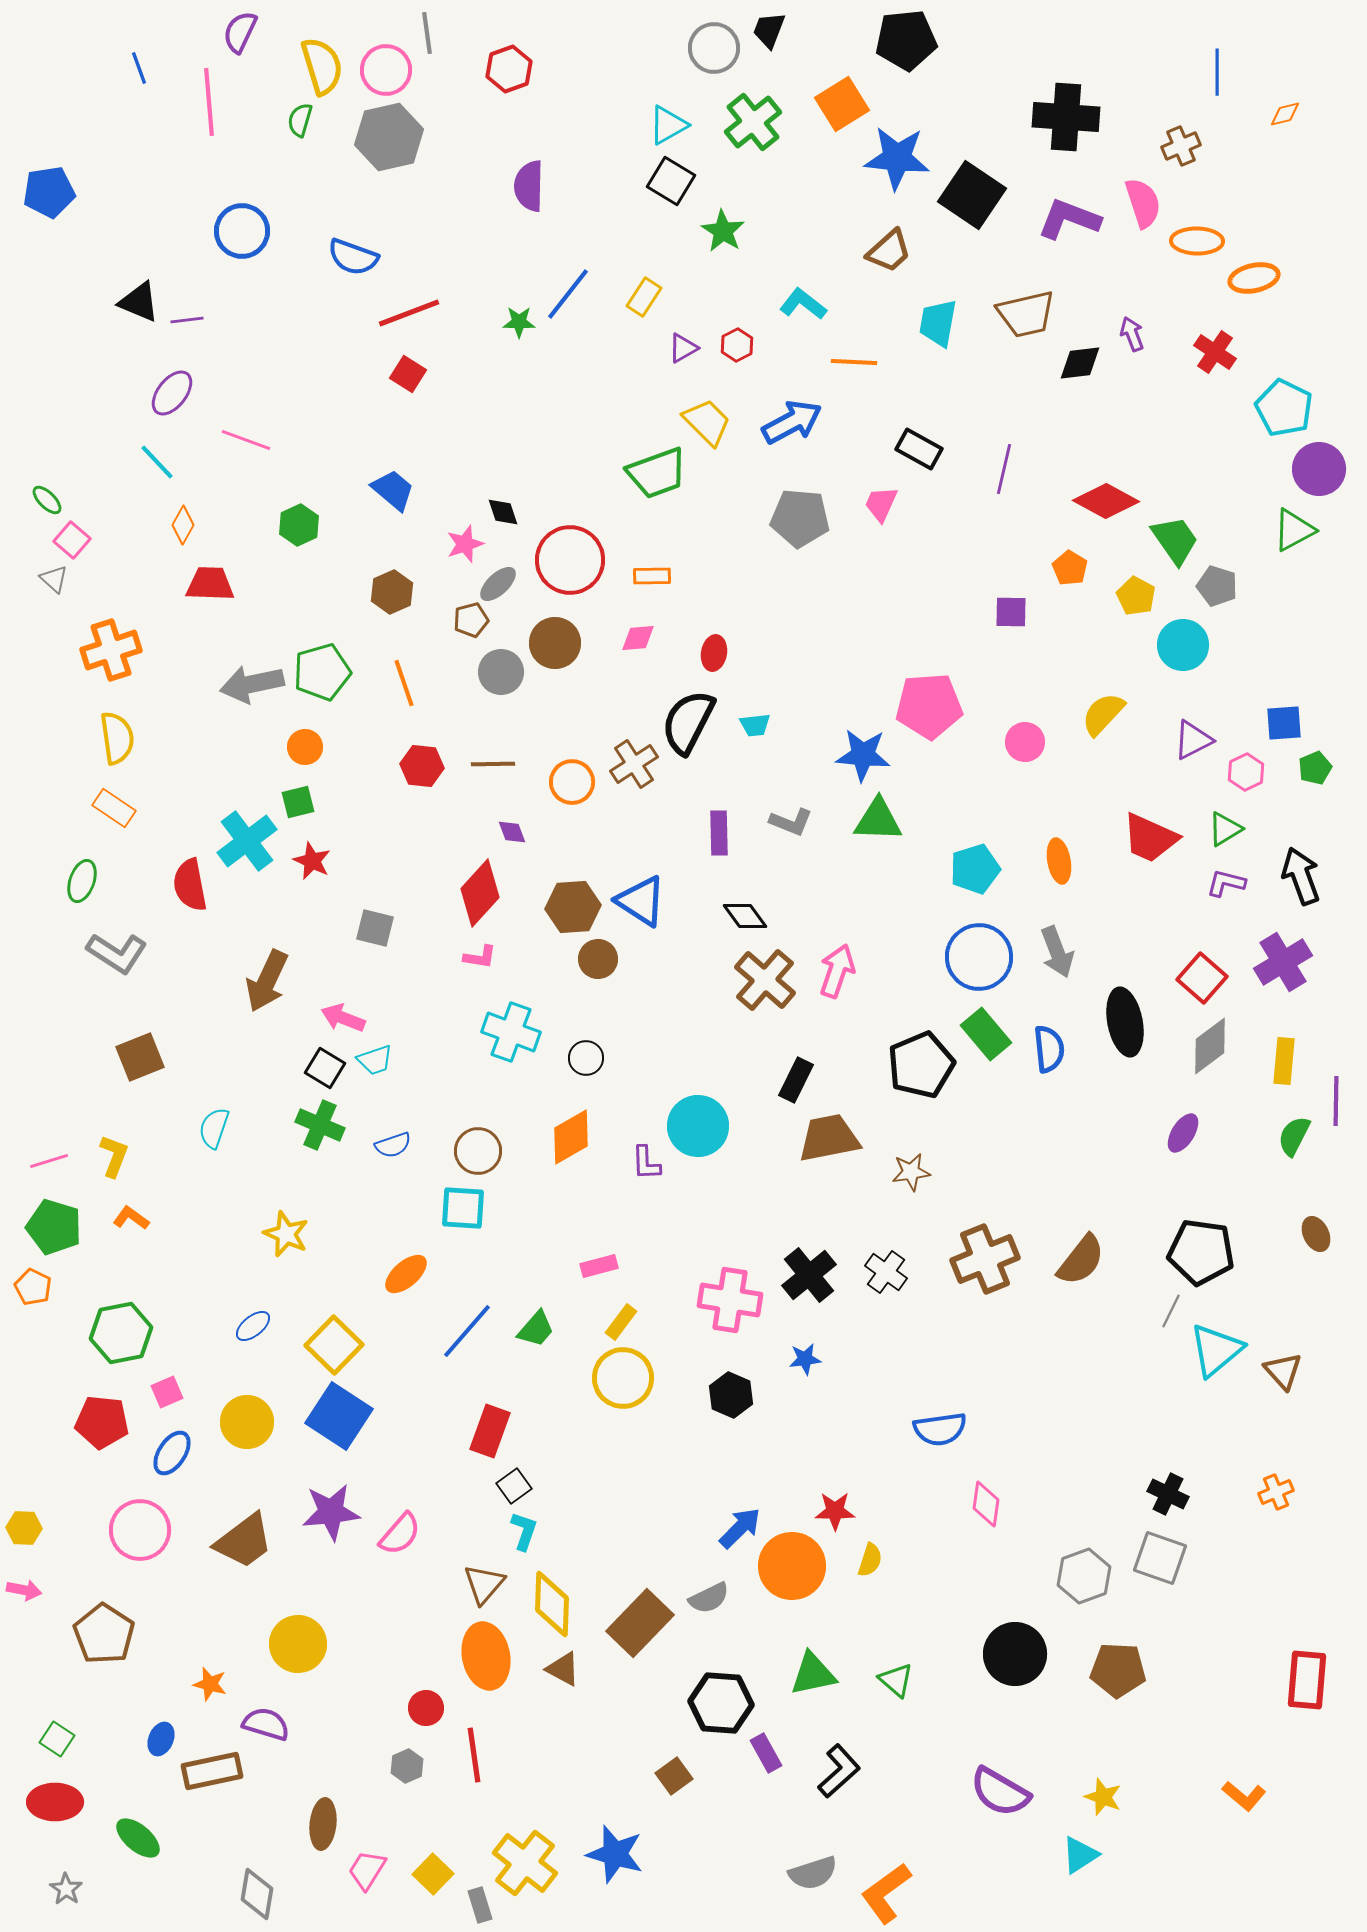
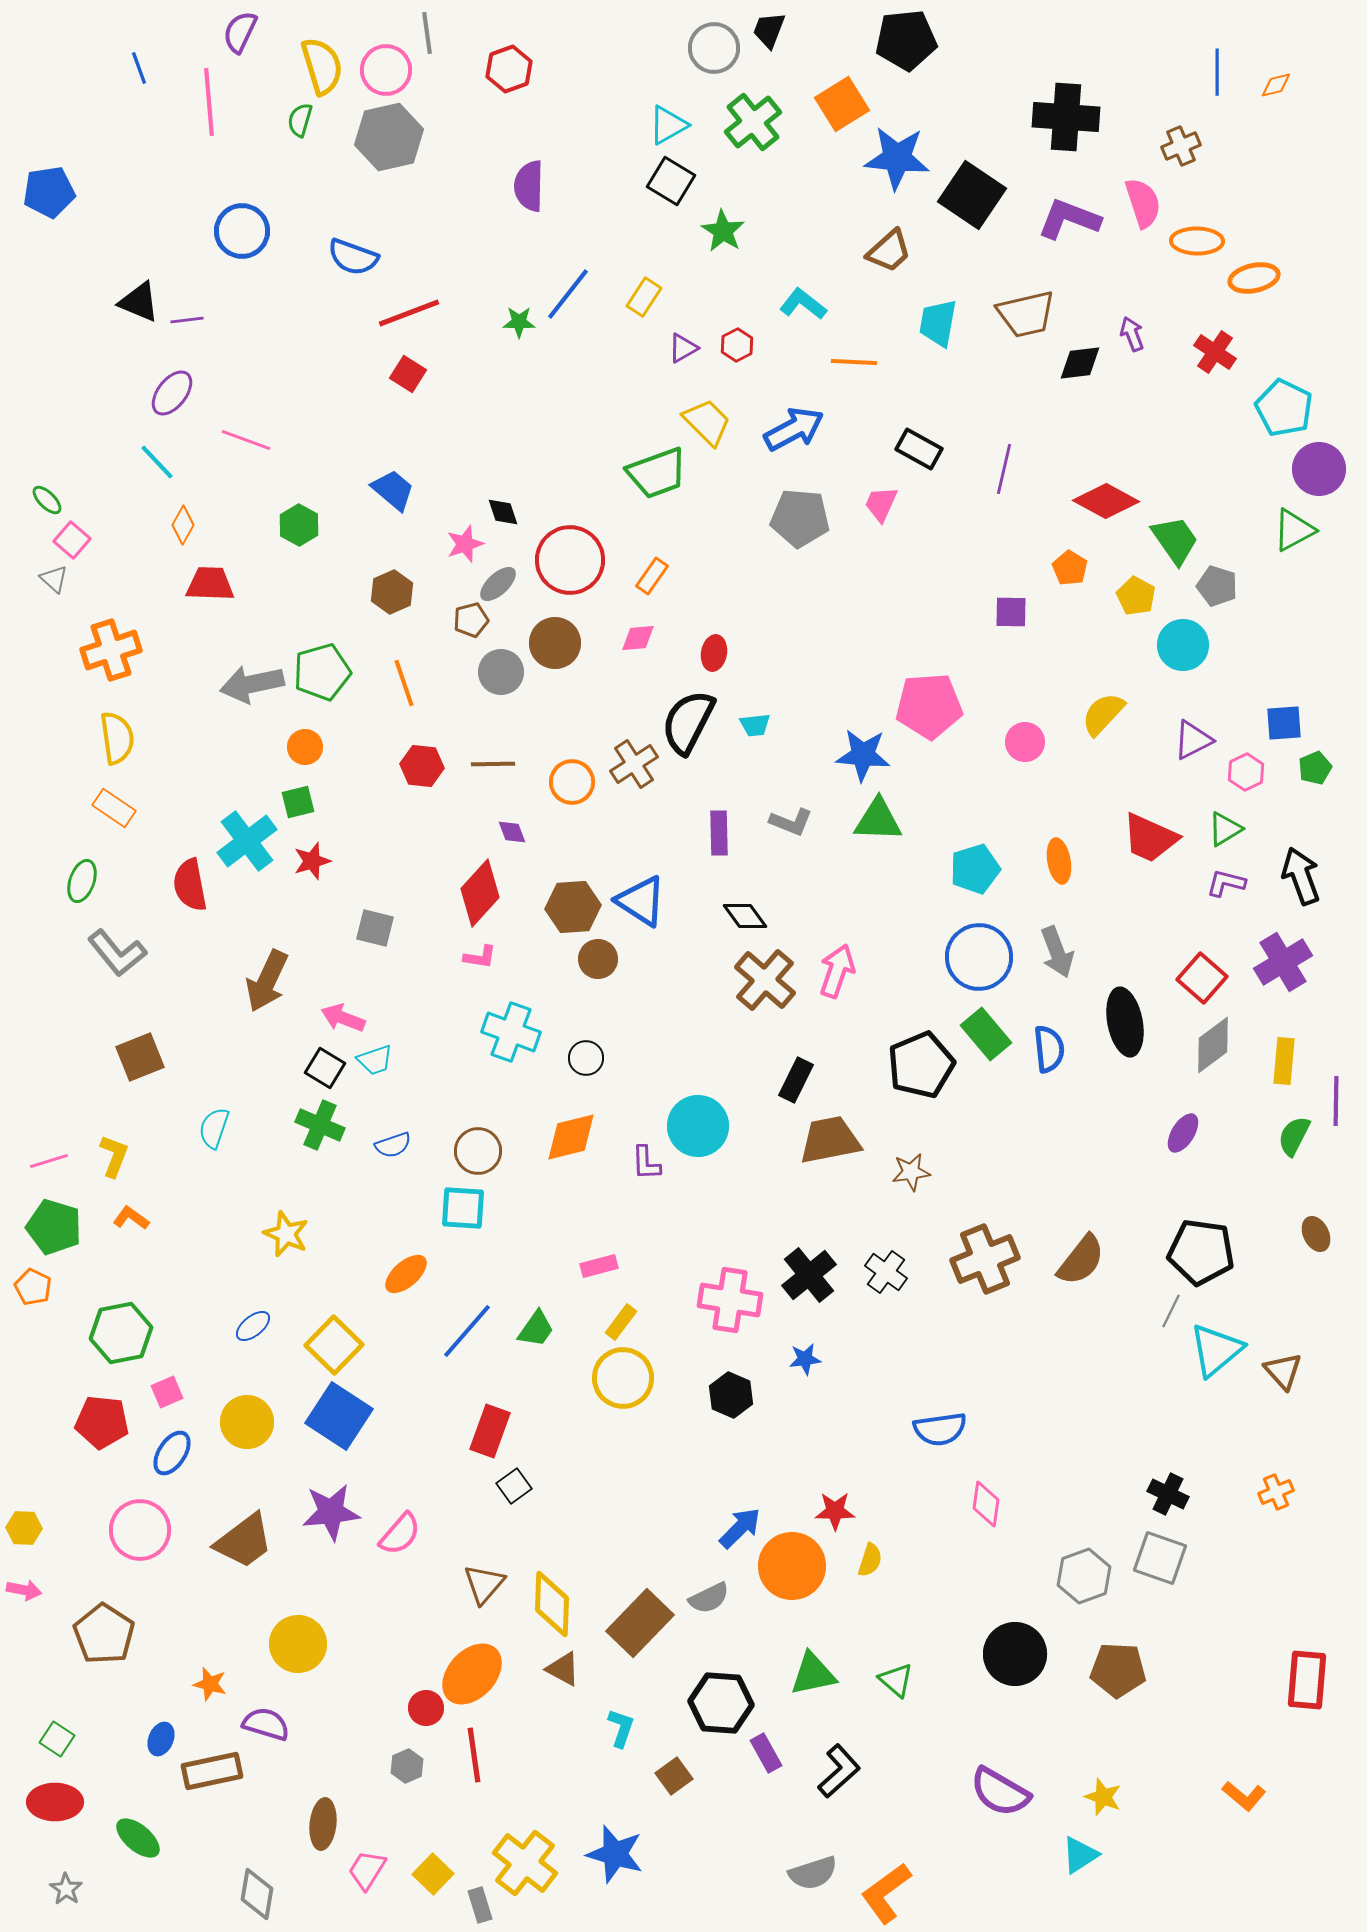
orange diamond at (1285, 114): moved 9 px left, 29 px up
blue arrow at (792, 422): moved 2 px right, 7 px down
green hexagon at (299, 525): rotated 6 degrees counterclockwise
orange rectangle at (652, 576): rotated 54 degrees counterclockwise
red star at (312, 861): rotated 30 degrees clockwise
gray L-shape at (117, 953): rotated 18 degrees clockwise
gray diamond at (1210, 1046): moved 3 px right, 1 px up
orange diamond at (571, 1137): rotated 16 degrees clockwise
brown trapezoid at (829, 1138): moved 1 px right, 2 px down
green trapezoid at (536, 1329): rotated 6 degrees counterclockwise
cyan L-shape at (524, 1531): moved 97 px right, 197 px down
orange ellipse at (486, 1656): moved 14 px left, 18 px down; rotated 54 degrees clockwise
